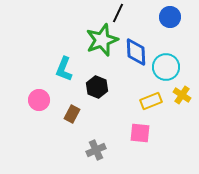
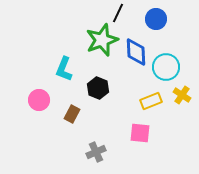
blue circle: moved 14 px left, 2 px down
black hexagon: moved 1 px right, 1 px down
gray cross: moved 2 px down
